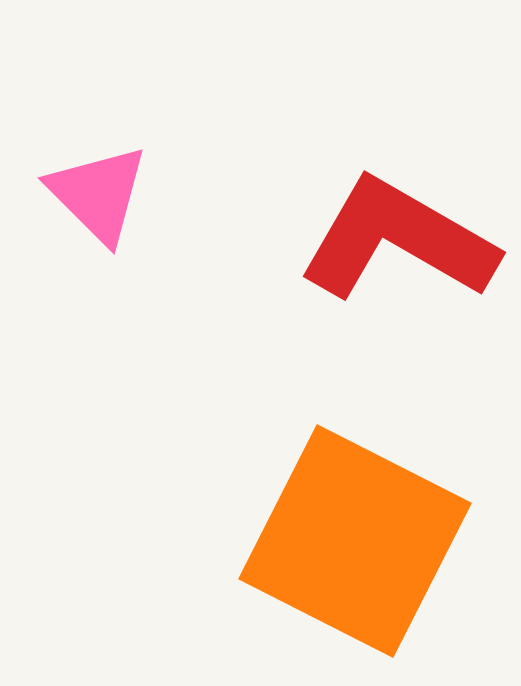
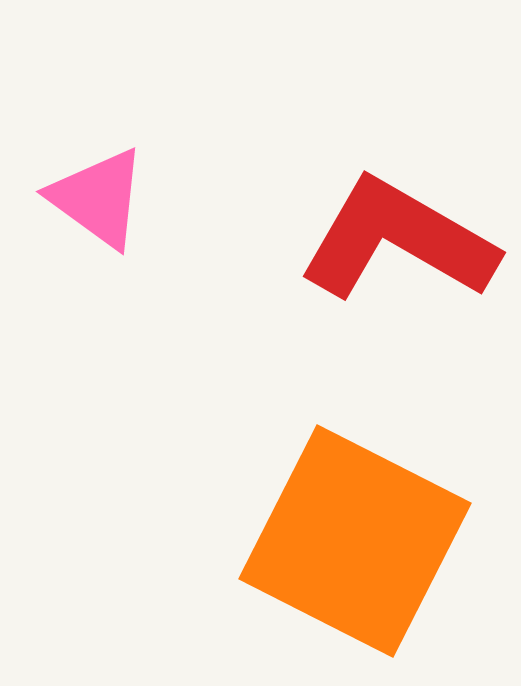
pink triangle: moved 4 px down; rotated 9 degrees counterclockwise
